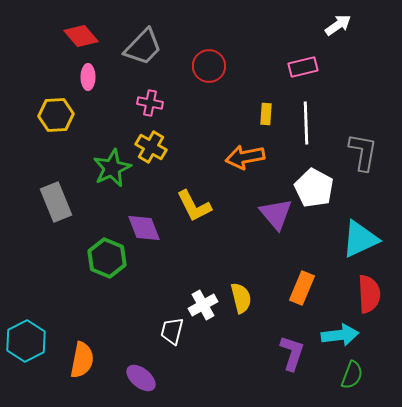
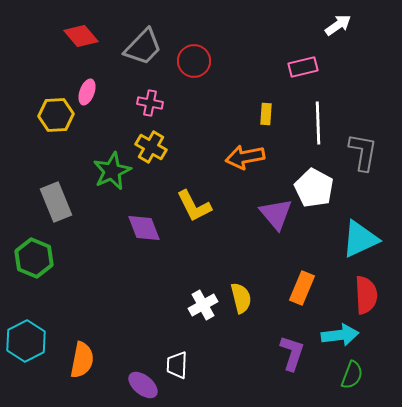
red circle: moved 15 px left, 5 px up
pink ellipse: moved 1 px left, 15 px down; rotated 20 degrees clockwise
white line: moved 12 px right
green star: moved 3 px down
green hexagon: moved 73 px left
red semicircle: moved 3 px left, 1 px down
white trapezoid: moved 5 px right, 34 px down; rotated 12 degrees counterclockwise
purple ellipse: moved 2 px right, 7 px down
